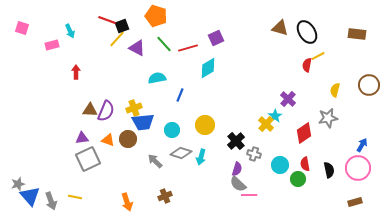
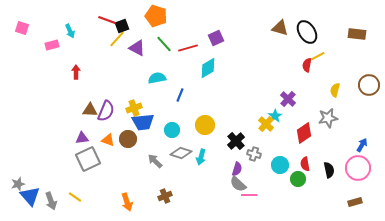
yellow line at (75, 197): rotated 24 degrees clockwise
